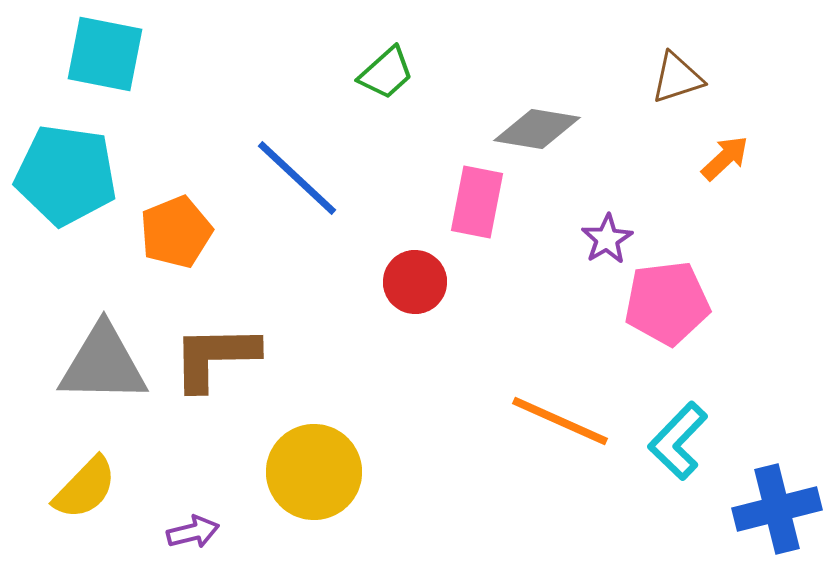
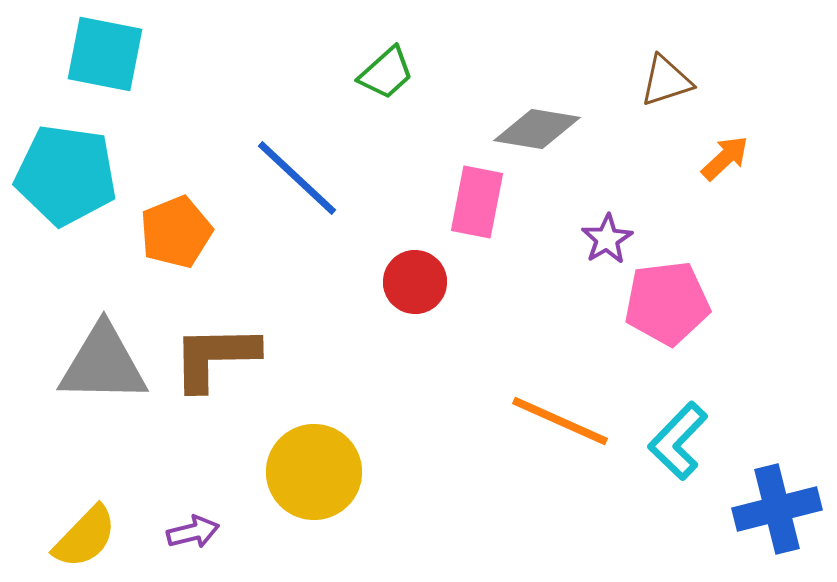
brown triangle: moved 11 px left, 3 px down
yellow semicircle: moved 49 px down
